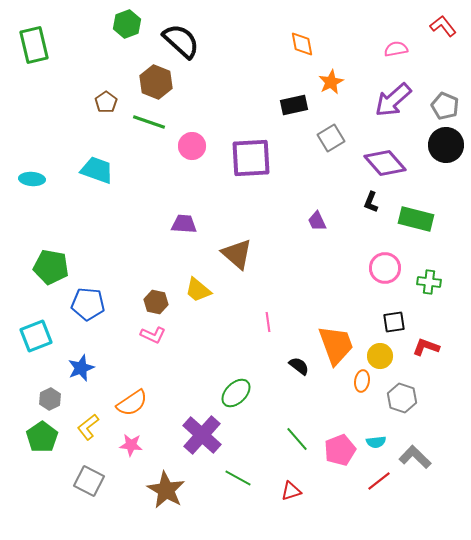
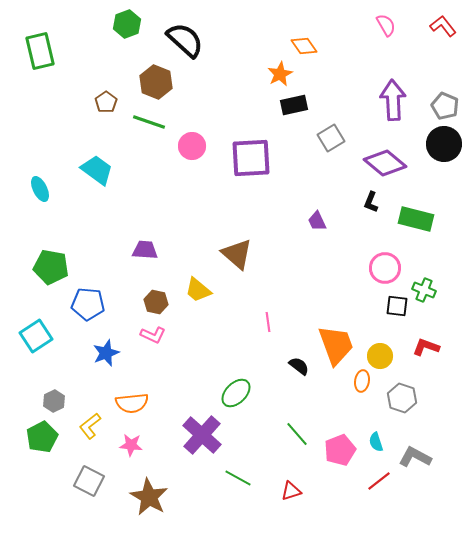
black semicircle at (181, 41): moved 4 px right, 1 px up
orange diamond at (302, 44): moved 2 px right, 2 px down; rotated 24 degrees counterclockwise
green rectangle at (34, 45): moved 6 px right, 6 px down
pink semicircle at (396, 49): moved 10 px left, 24 px up; rotated 70 degrees clockwise
orange star at (331, 82): moved 51 px left, 8 px up
purple arrow at (393, 100): rotated 129 degrees clockwise
black circle at (446, 145): moved 2 px left, 1 px up
purple diamond at (385, 163): rotated 9 degrees counterclockwise
cyan trapezoid at (97, 170): rotated 16 degrees clockwise
cyan ellipse at (32, 179): moved 8 px right, 10 px down; rotated 60 degrees clockwise
purple trapezoid at (184, 224): moved 39 px left, 26 px down
green cross at (429, 282): moved 5 px left, 8 px down; rotated 15 degrees clockwise
black square at (394, 322): moved 3 px right, 16 px up; rotated 15 degrees clockwise
cyan square at (36, 336): rotated 12 degrees counterclockwise
blue star at (81, 368): moved 25 px right, 15 px up
gray hexagon at (50, 399): moved 4 px right, 2 px down
orange semicircle at (132, 403): rotated 28 degrees clockwise
yellow L-shape at (88, 427): moved 2 px right, 1 px up
green pentagon at (42, 437): rotated 8 degrees clockwise
green line at (297, 439): moved 5 px up
cyan semicircle at (376, 442): rotated 78 degrees clockwise
gray L-shape at (415, 457): rotated 16 degrees counterclockwise
brown star at (166, 490): moved 17 px left, 7 px down
